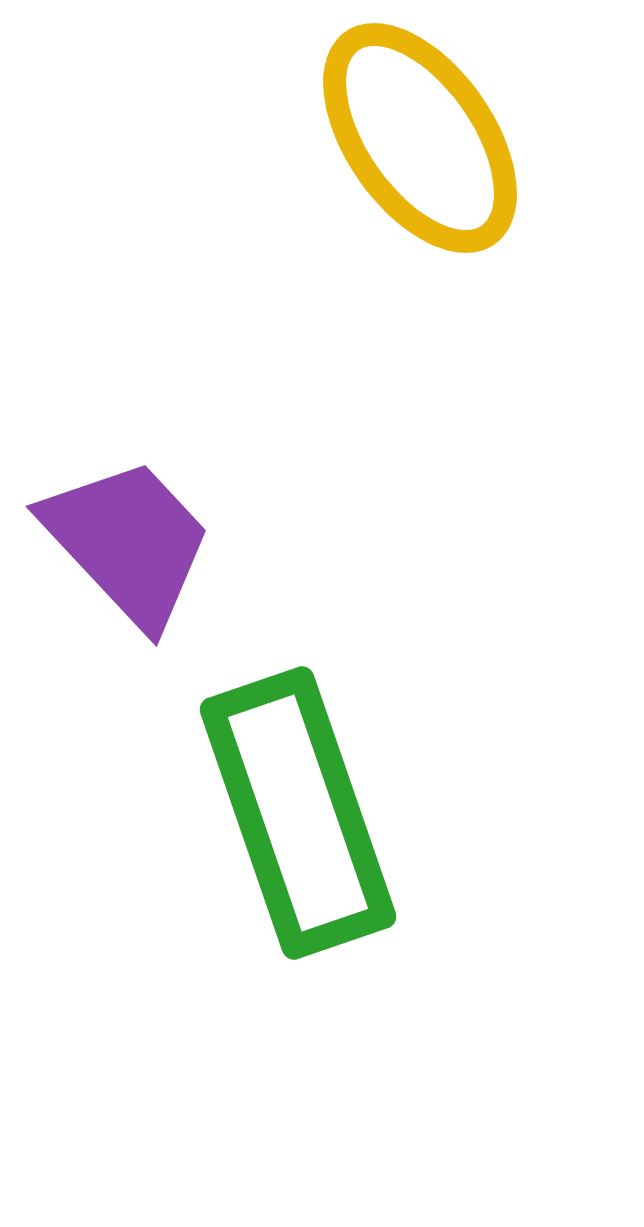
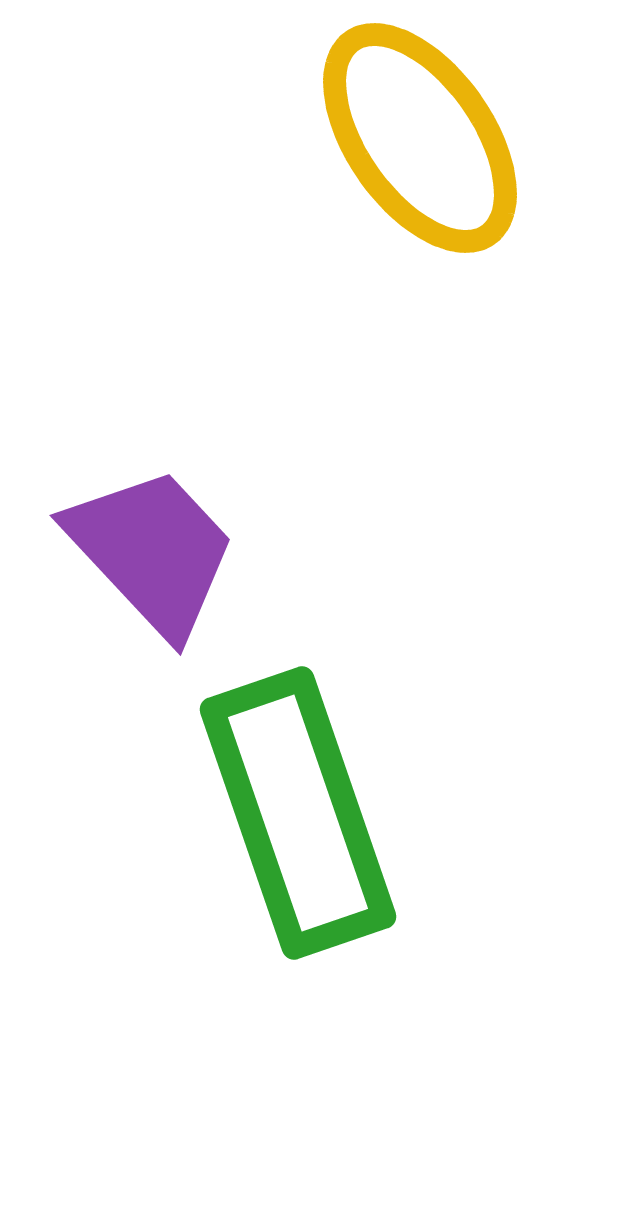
purple trapezoid: moved 24 px right, 9 px down
